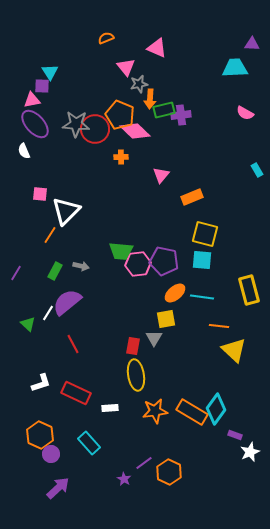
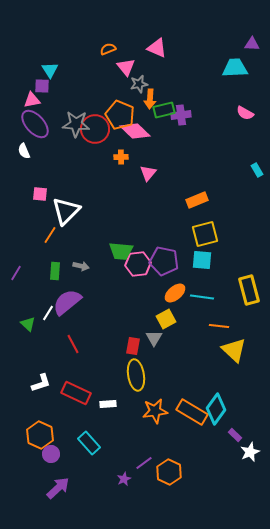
orange semicircle at (106, 38): moved 2 px right, 11 px down
cyan triangle at (50, 72): moved 2 px up
pink triangle at (161, 175): moved 13 px left, 2 px up
orange rectangle at (192, 197): moved 5 px right, 3 px down
yellow square at (205, 234): rotated 28 degrees counterclockwise
green rectangle at (55, 271): rotated 24 degrees counterclockwise
yellow square at (166, 319): rotated 18 degrees counterclockwise
white rectangle at (110, 408): moved 2 px left, 4 px up
purple rectangle at (235, 435): rotated 24 degrees clockwise
purple star at (124, 479): rotated 16 degrees clockwise
